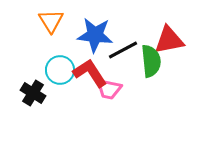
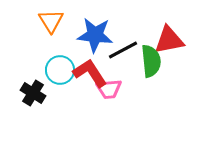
pink trapezoid: rotated 16 degrees counterclockwise
